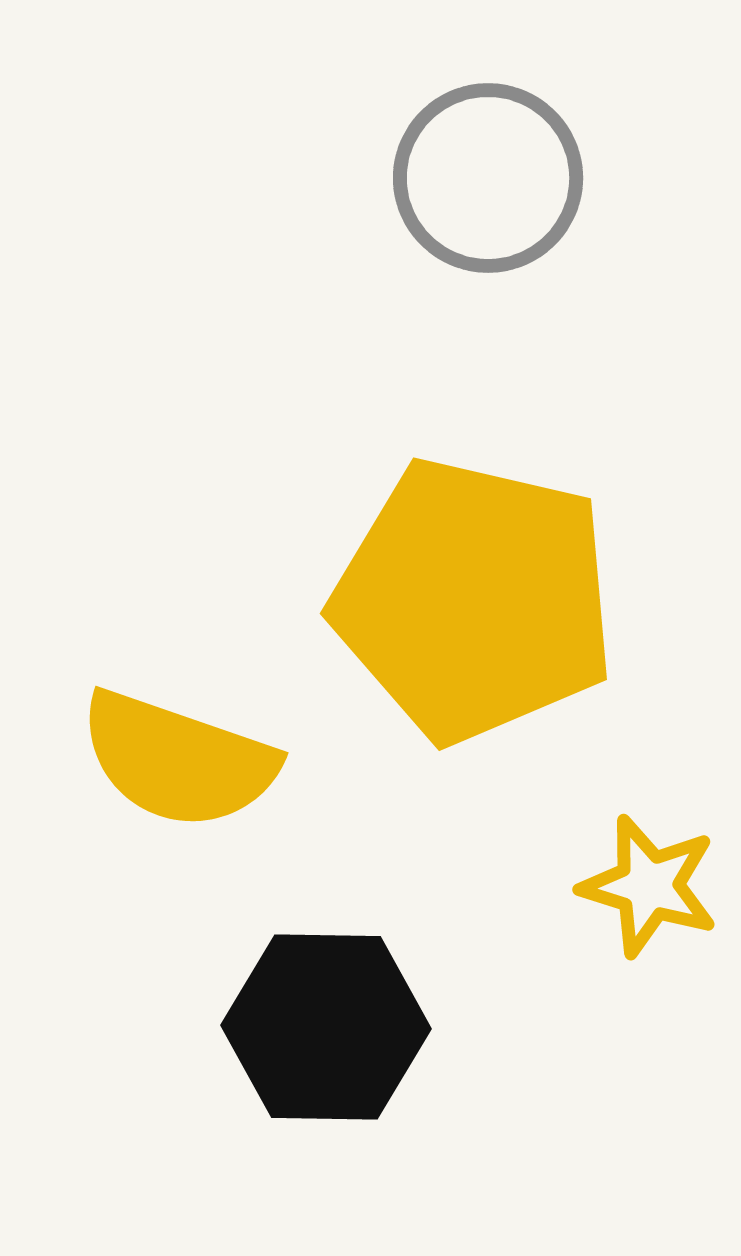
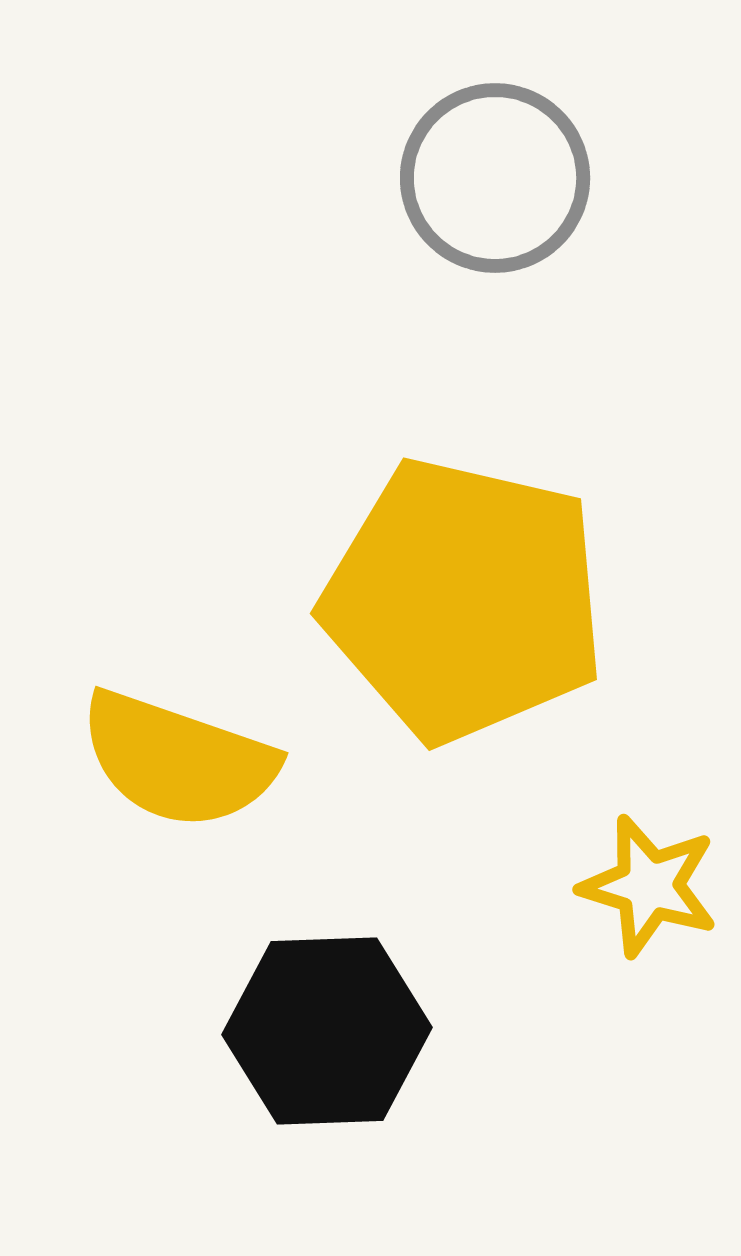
gray circle: moved 7 px right
yellow pentagon: moved 10 px left
black hexagon: moved 1 px right, 4 px down; rotated 3 degrees counterclockwise
